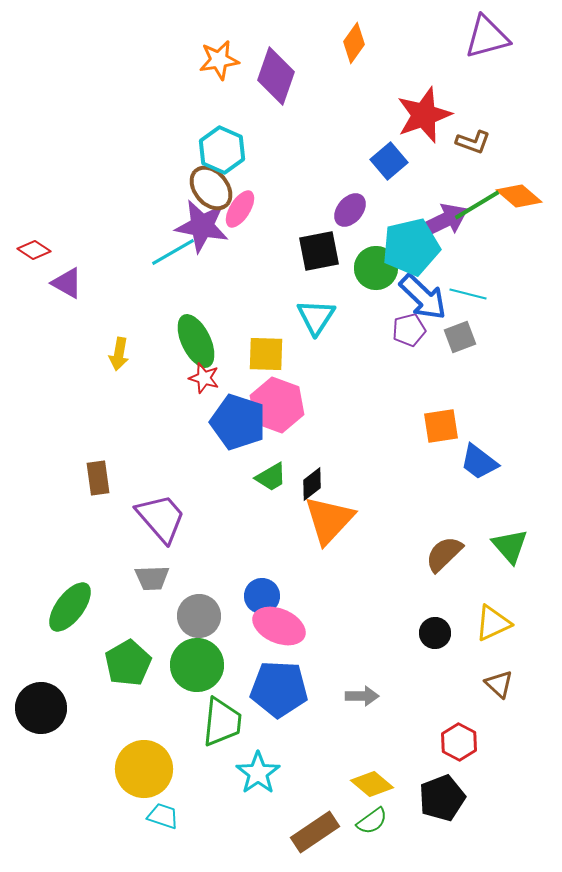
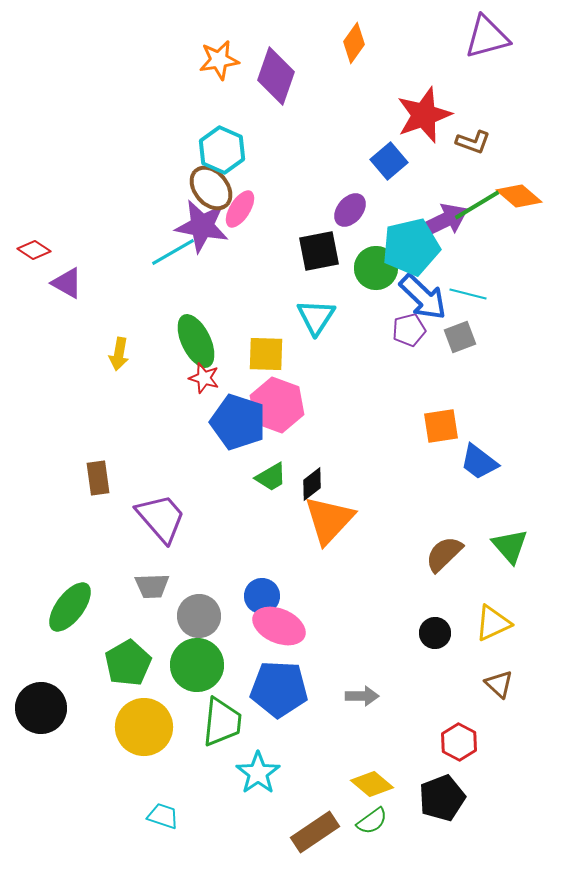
gray trapezoid at (152, 578): moved 8 px down
yellow circle at (144, 769): moved 42 px up
